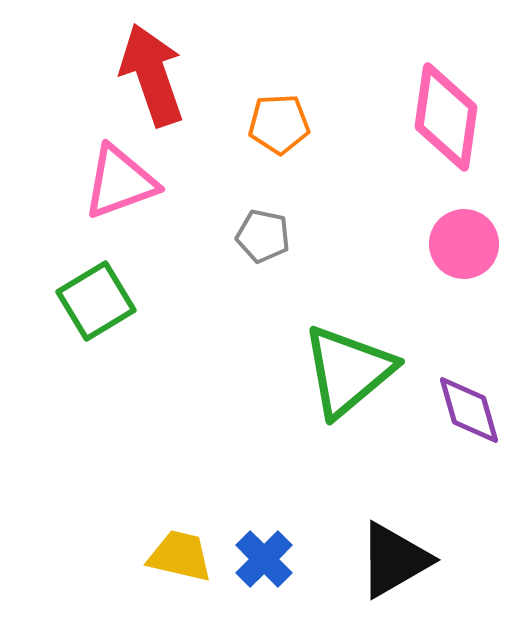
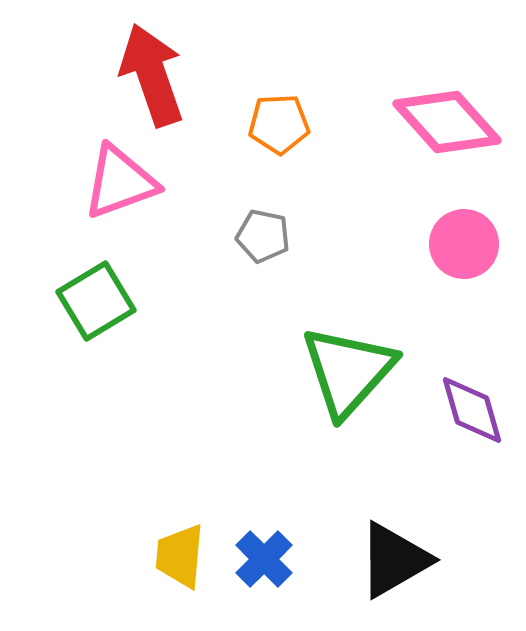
pink diamond: moved 1 px right, 5 px down; rotated 50 degrees counterclockwise
green triangle: rotated 8 degrees counterclockwise
purple diamond: moved 3 px right
yellow trapezoid: rotated 98 degrees counterclockwise
